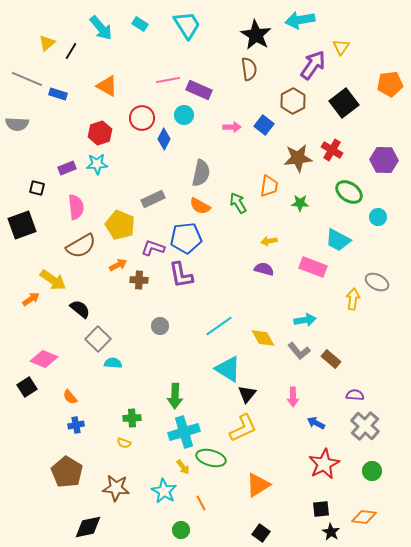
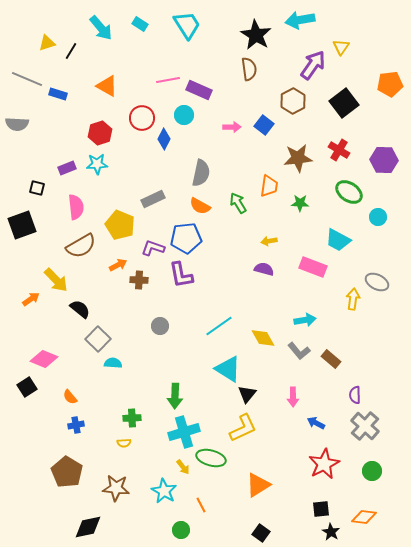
yellow triangle at (47, 43): rotated 24 degrees clockwise
red cross at (332, 150): moved 7 px right
yellow arrow at (53, 280): moved 3 px right; rotated 12 degrees clockwise
purple semicircle at (355, 395): rotated 96 degrees counterclockwise
yellow semicircle at (124, 443): rotated 24 degrees counterclockwise
orange line at (201, 503): moved 2 px down
